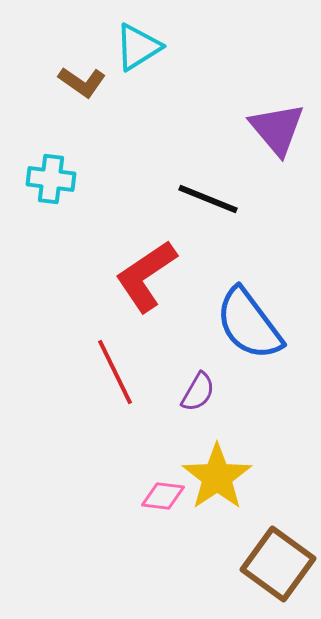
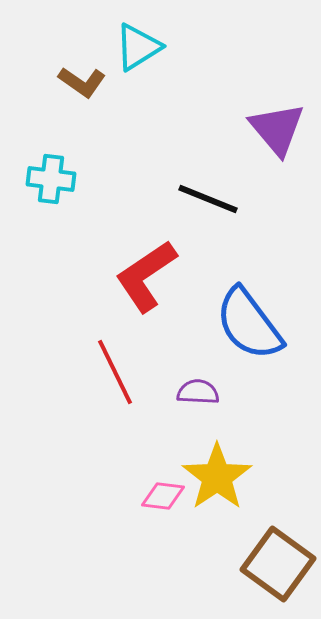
purple semicircle: rotated 117 degrees counterclockwise
